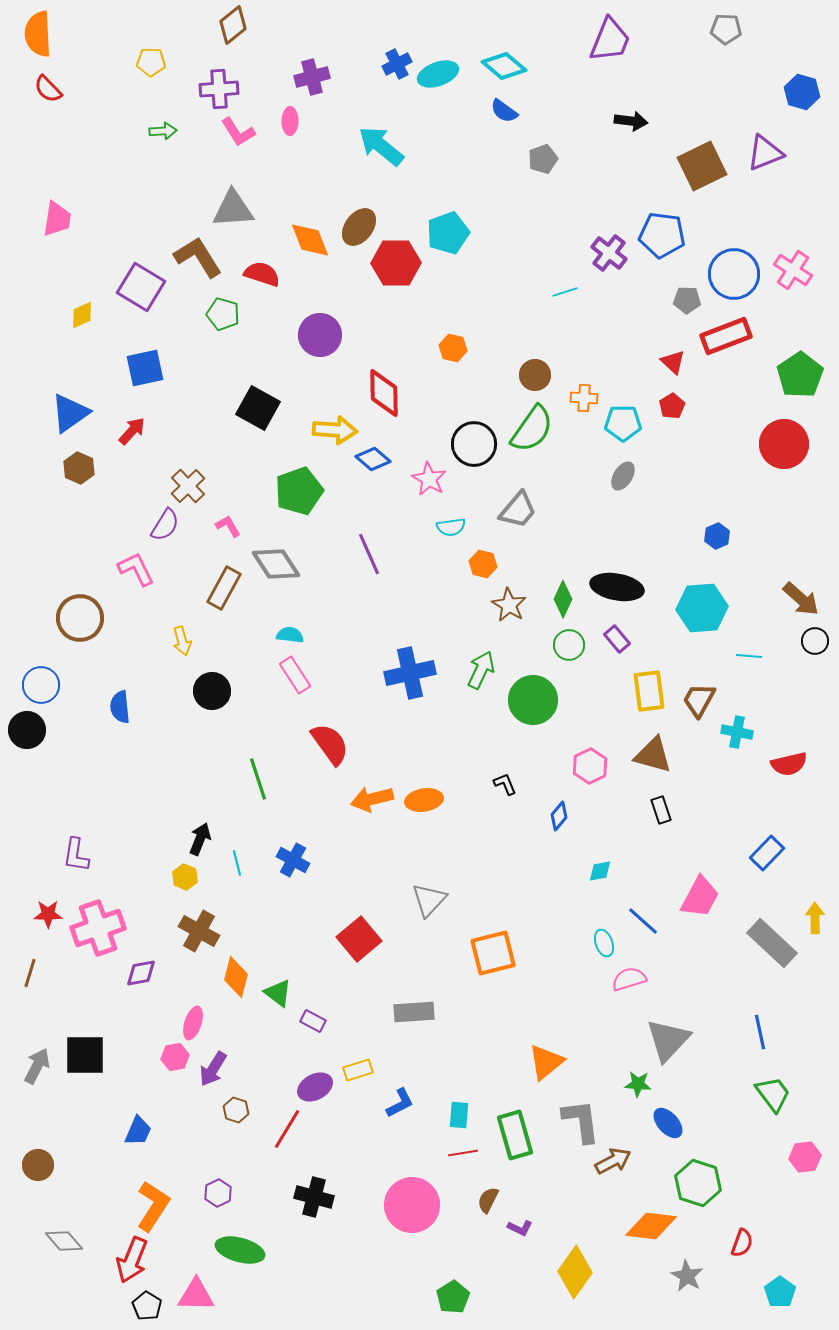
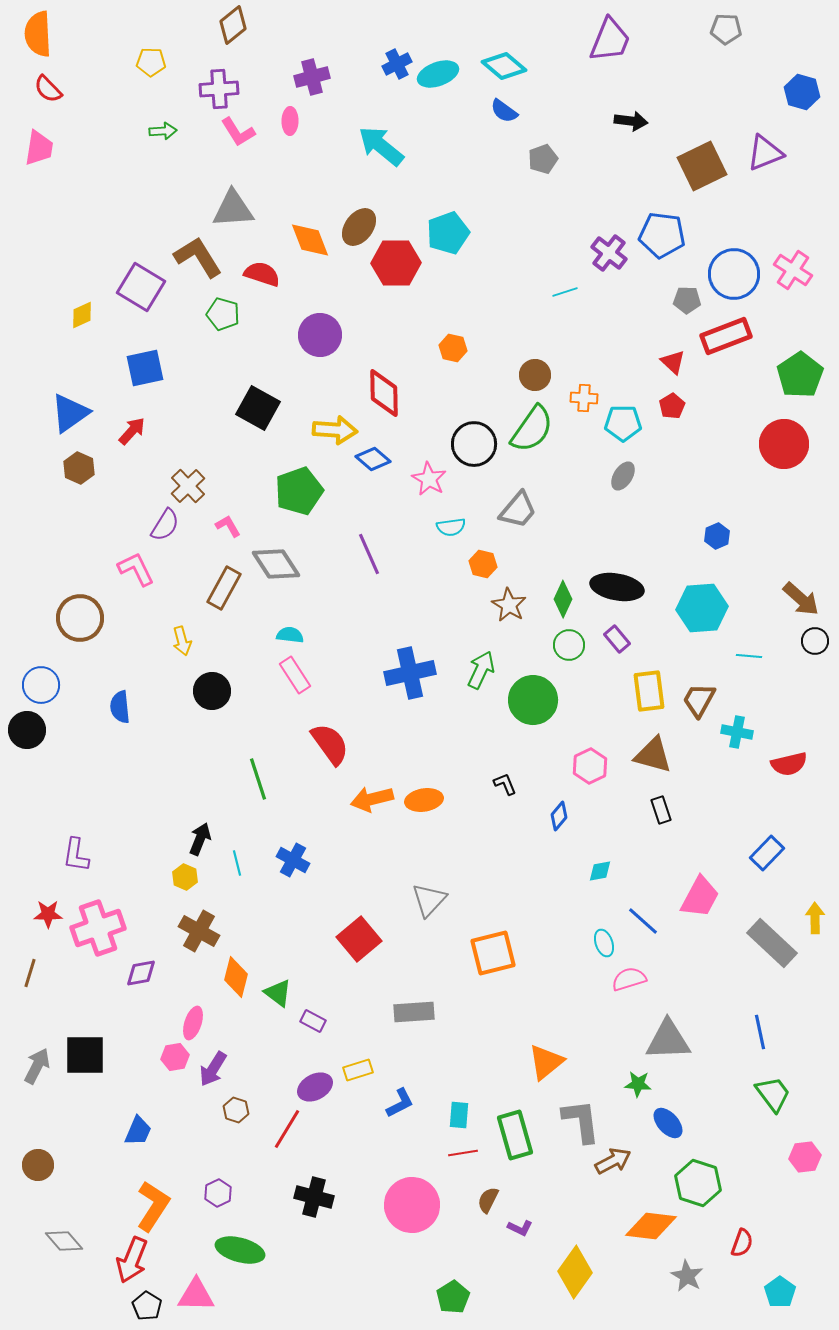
pink trapezoid at (57, 219): moved 18 px left, 71 px up
gray triangle at (668, 1040): rotated 45 degrees clockwise
